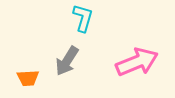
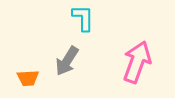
cyan L-shape: rotated 16 degrees counterclockwise
pink arrow: rotated 48 degrees counterclockwise
